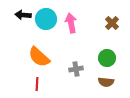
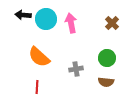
red line: moved 3 px down
